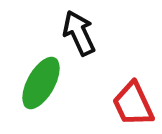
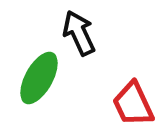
green ellipse: moved 2 px left, 5 px up
